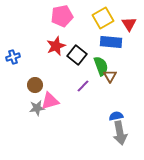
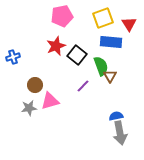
yellow square: rotated 10 degrees clockwise
gray star: moved 8 px left
